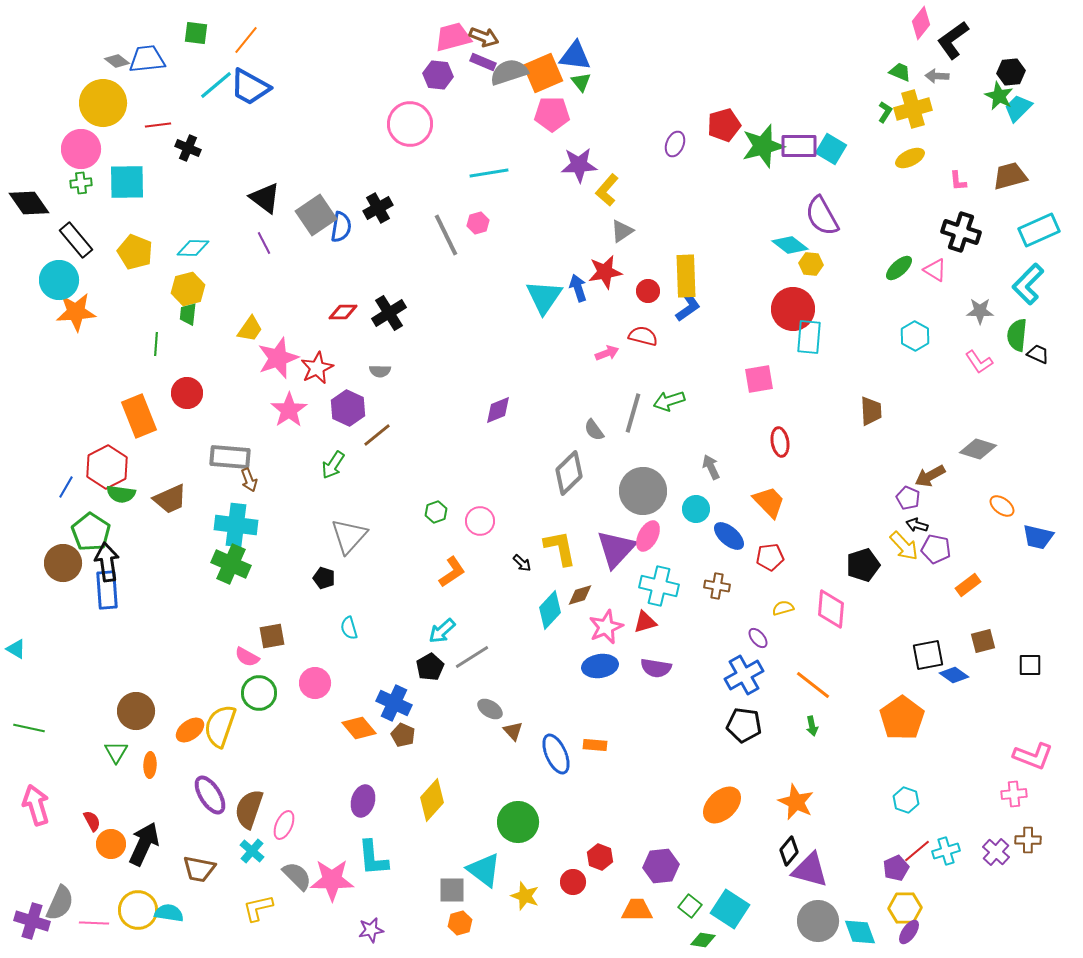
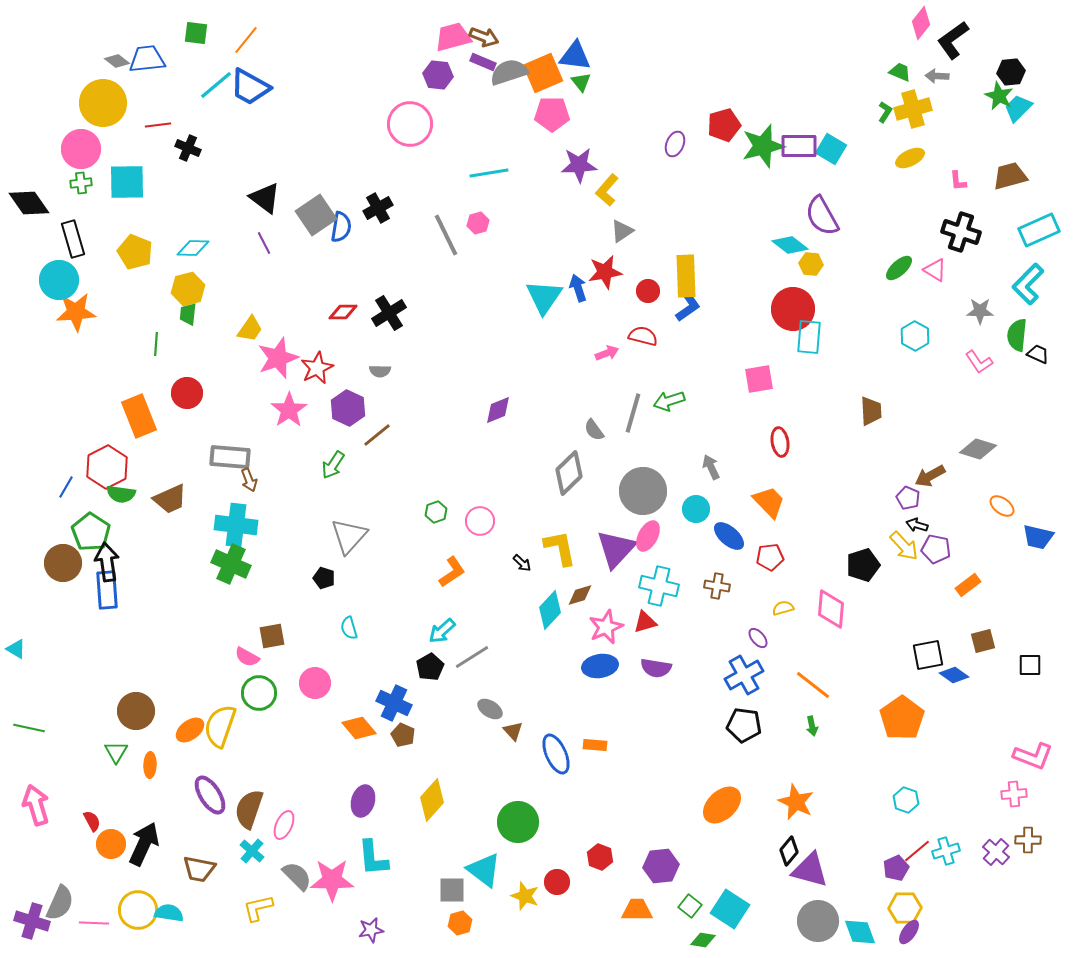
black rectangle at (76, 240): moved 3 px left, 1 px up; rotated 24 degrees clockwise
red circle at (573, 882): moved 16 px left
